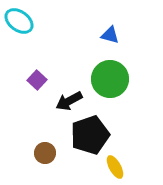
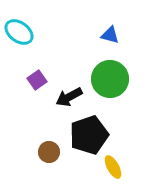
cyan ellipse: moved 11 px down
purple square: rotated 12 degrees clockwise
black arrow: moved 4 px up
black pentagon: moved 1 px left
brown circle: moved 4 px right, 1 px up
yellow ellipse: moved 2 px left
